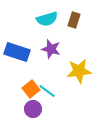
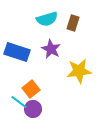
brown rectangle: moved 1 px left, 3 px down
purple star: rotated 12 degrees clockwise
cyan line: moved 28 px left, 11 px down
